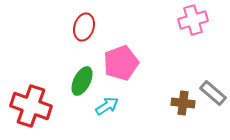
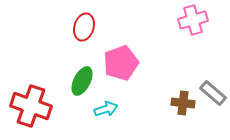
cyan arrow: moved 1 px left, 3 px down; rotated 15 degrees clockwise
